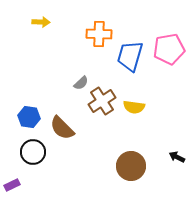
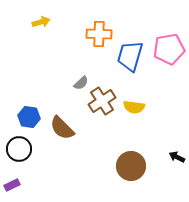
yellow arrow: rotated 18 degrees counterclockwise
black circle: moved 14 px left, 3 px up
